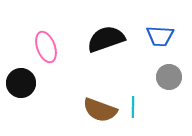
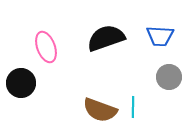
black semicircle: moved 1 px up
